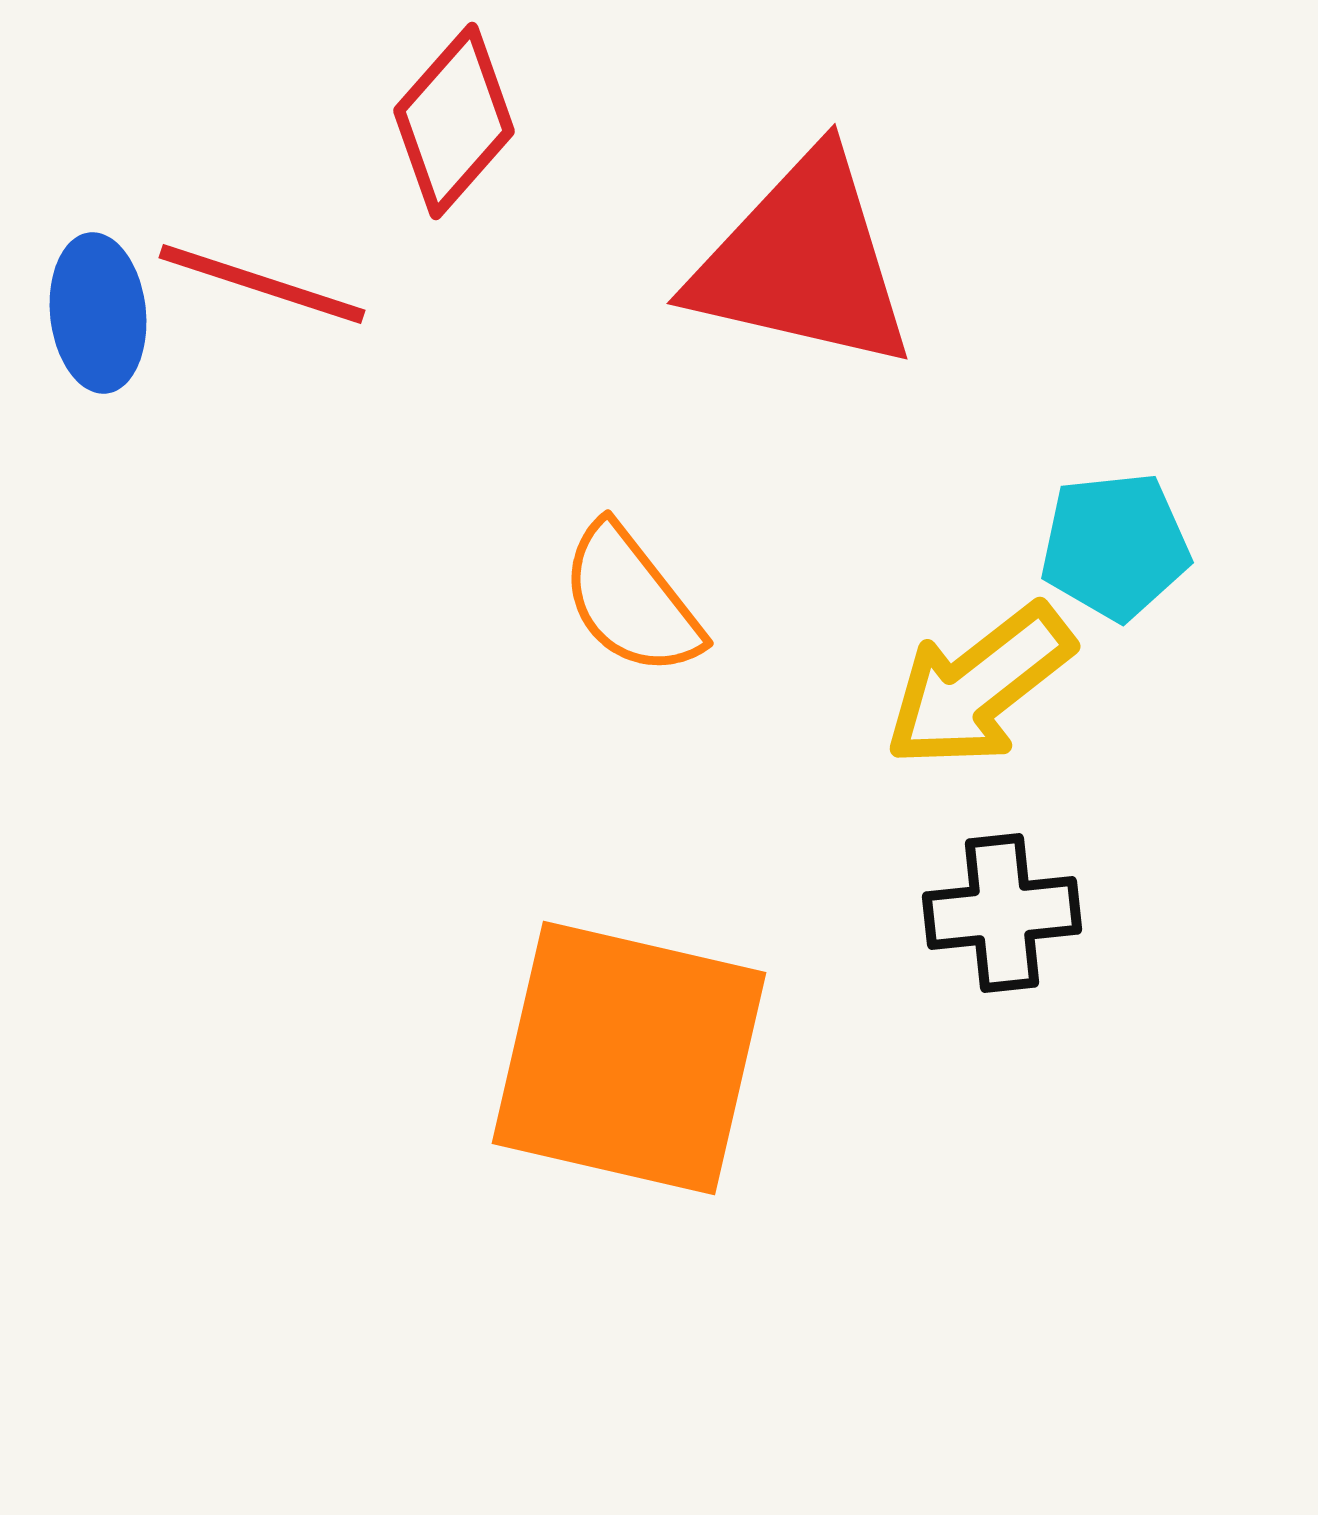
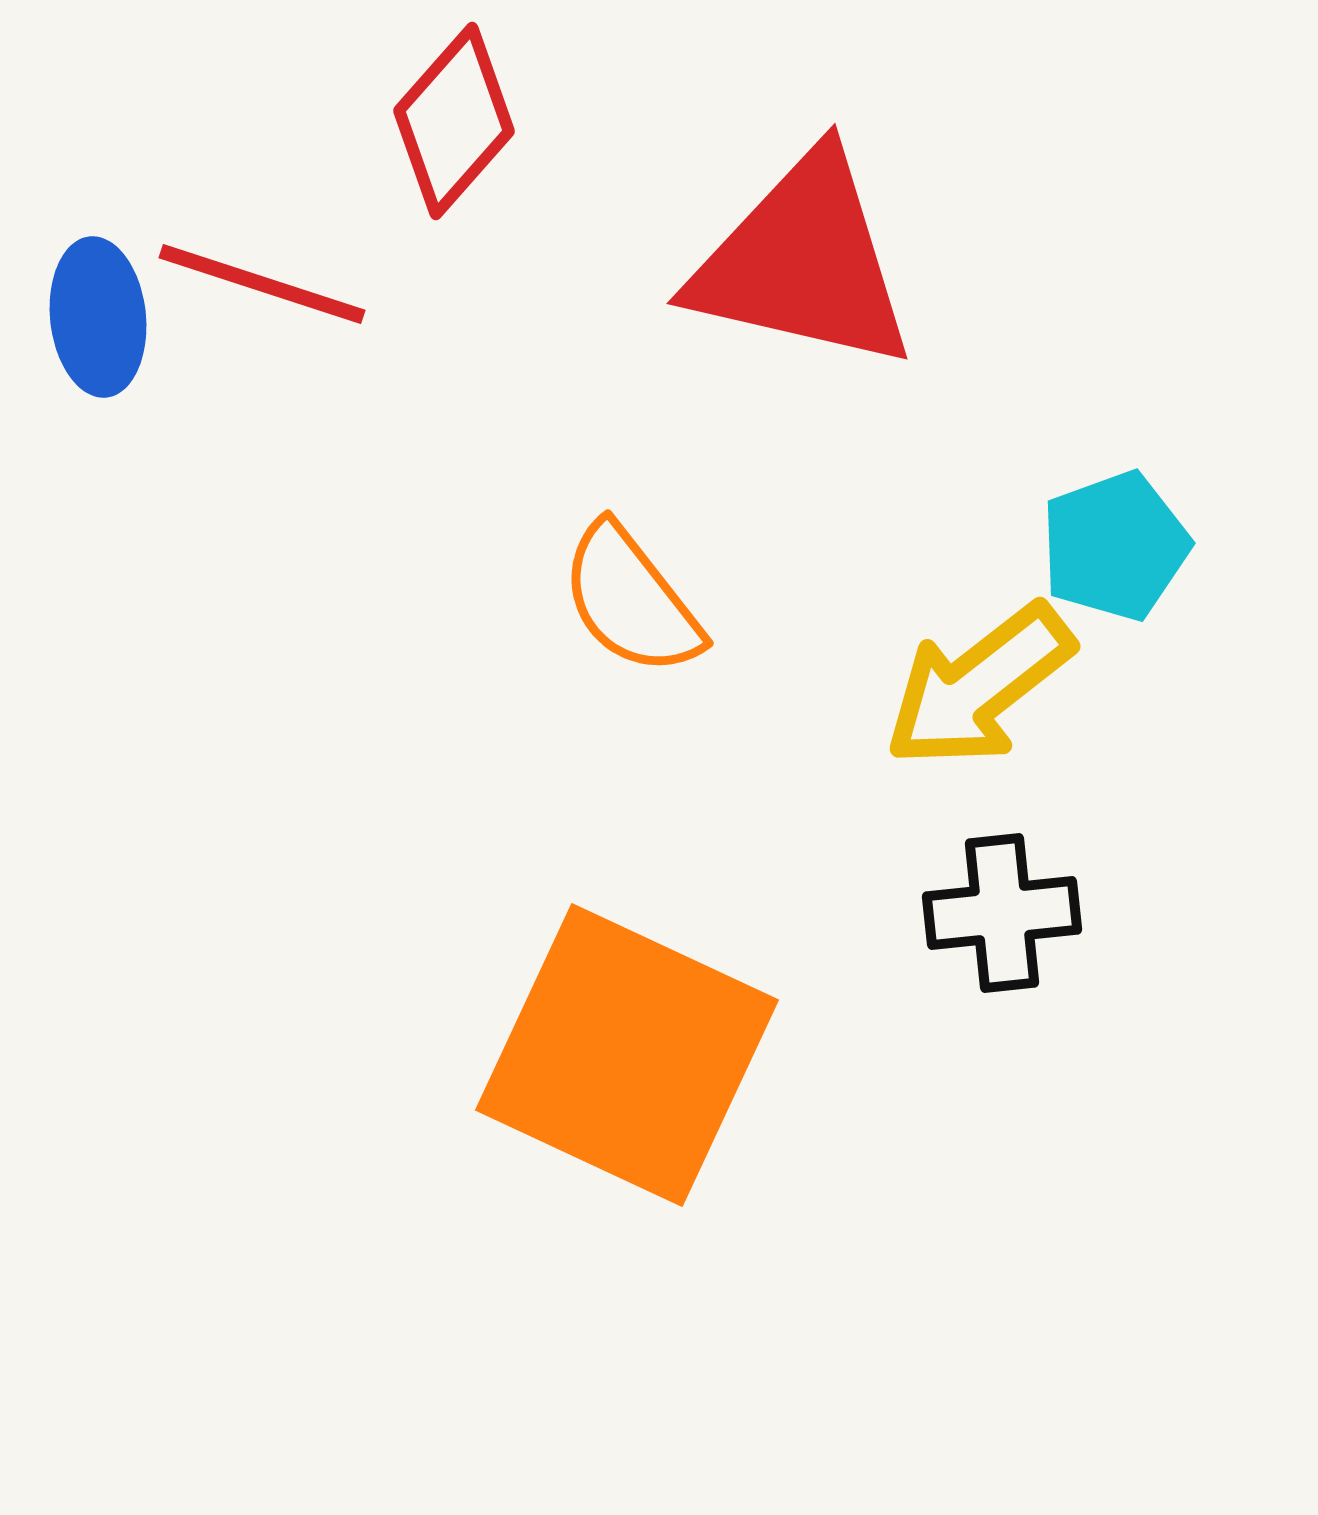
blue ellipse: moved 4 px down
cyan pentagon: rotated 14 degrees counterclockwise
orange square: moved 2 px left, 3 px up; rotated 12 degrees clockwise
